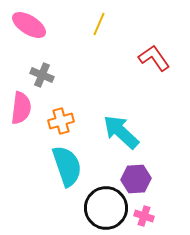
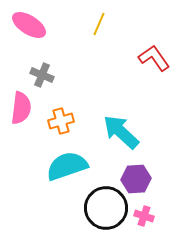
cyan semicircle: rotated 90 degrees counterclockwise
